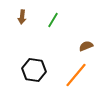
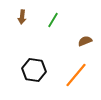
brown semicircle: moved 1 px left, 5 px up
